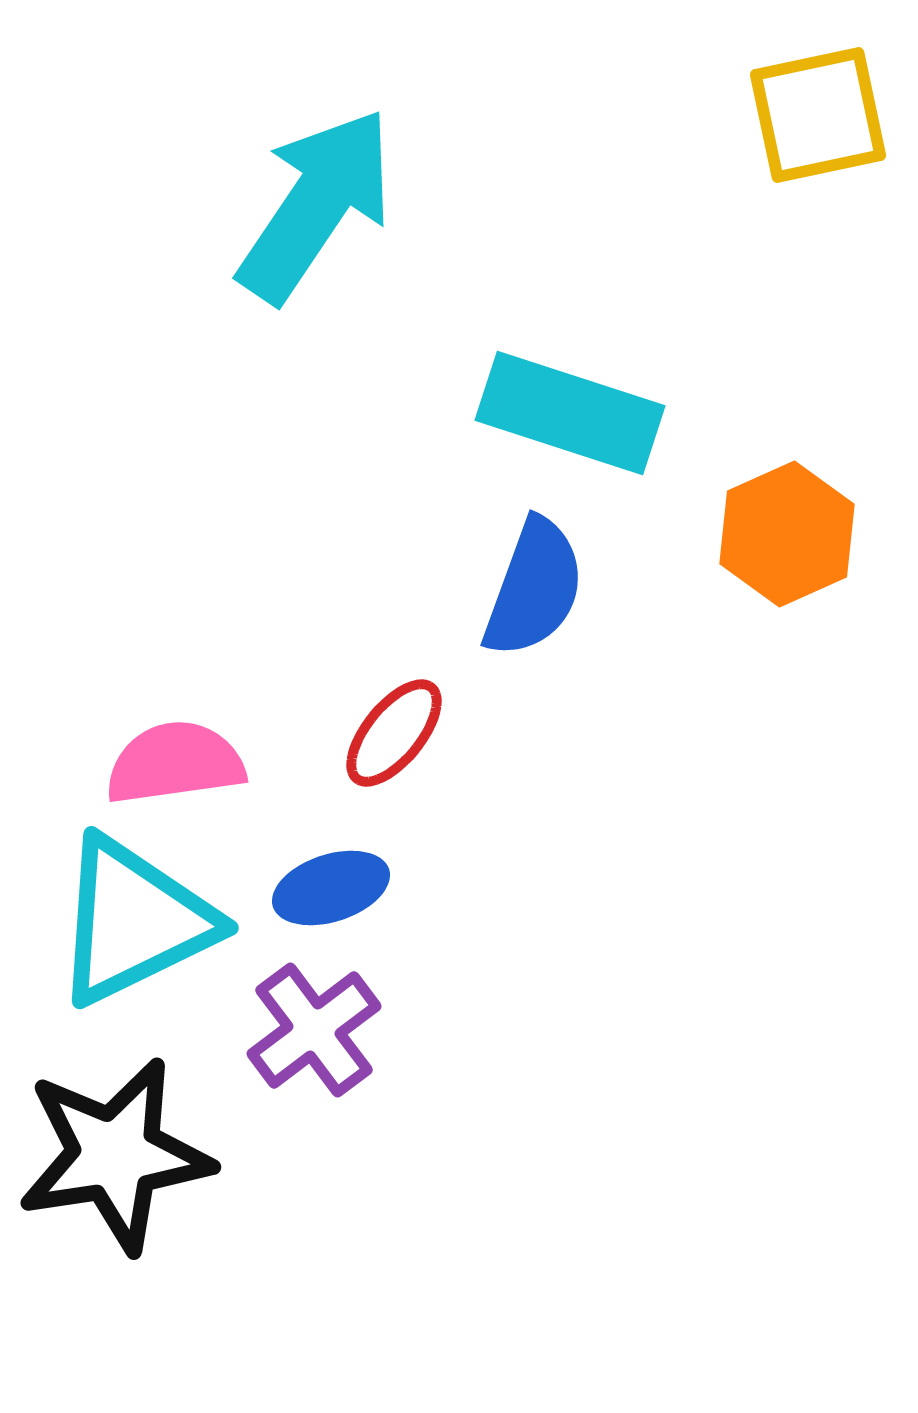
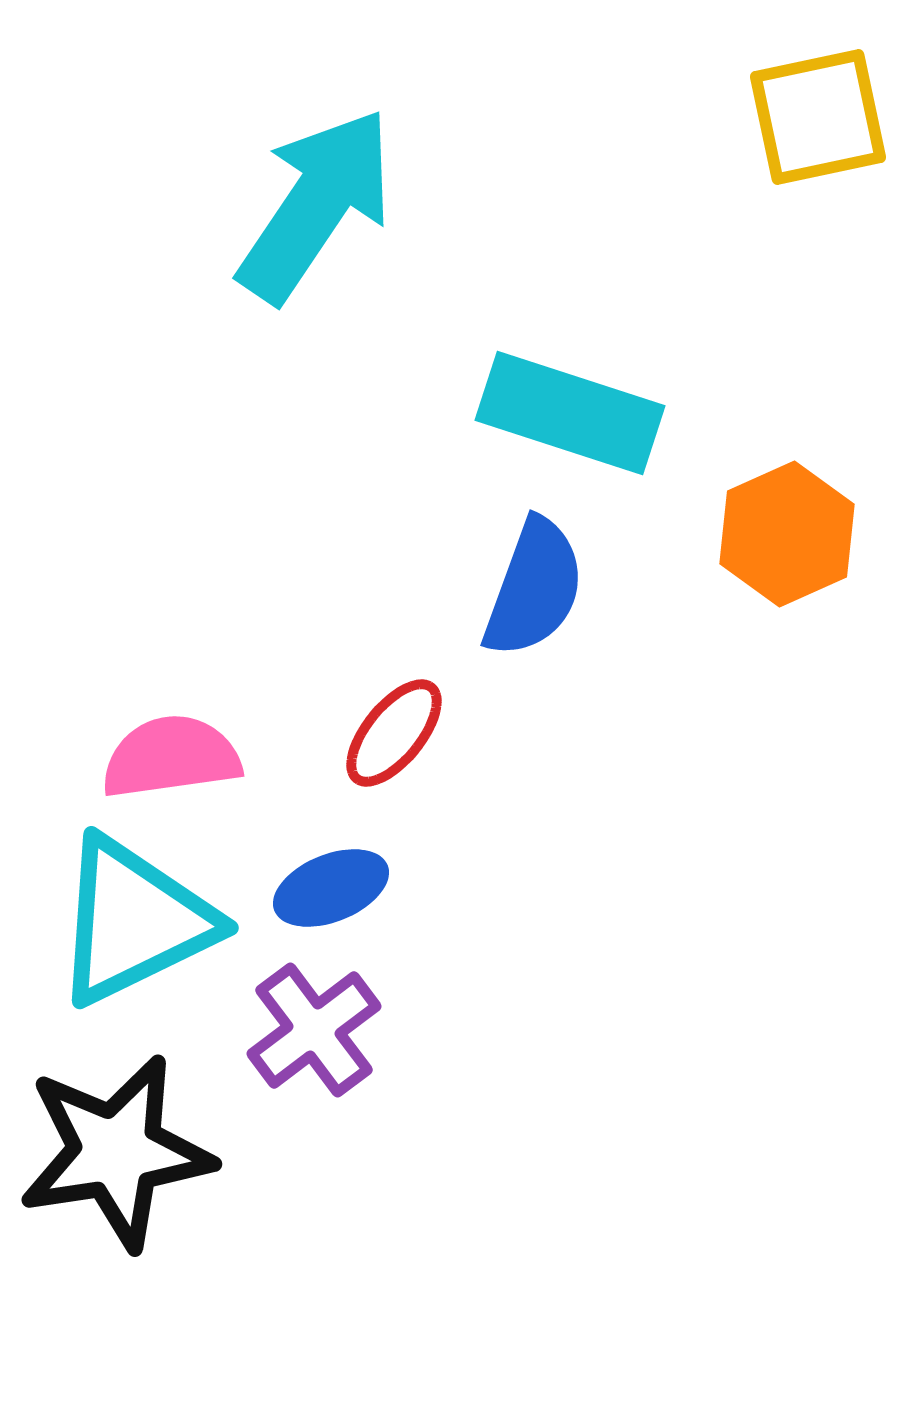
yellow square: moved 2 px down
pink semicircle: moved 4 px left, 6 px up
blue ellipse: rotated 4 degrees counterclockwise
black star: moved 1 px right, 3 px up
